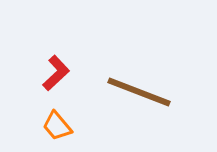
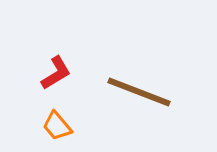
red L-shape: rotated 12 degrees clockwise
